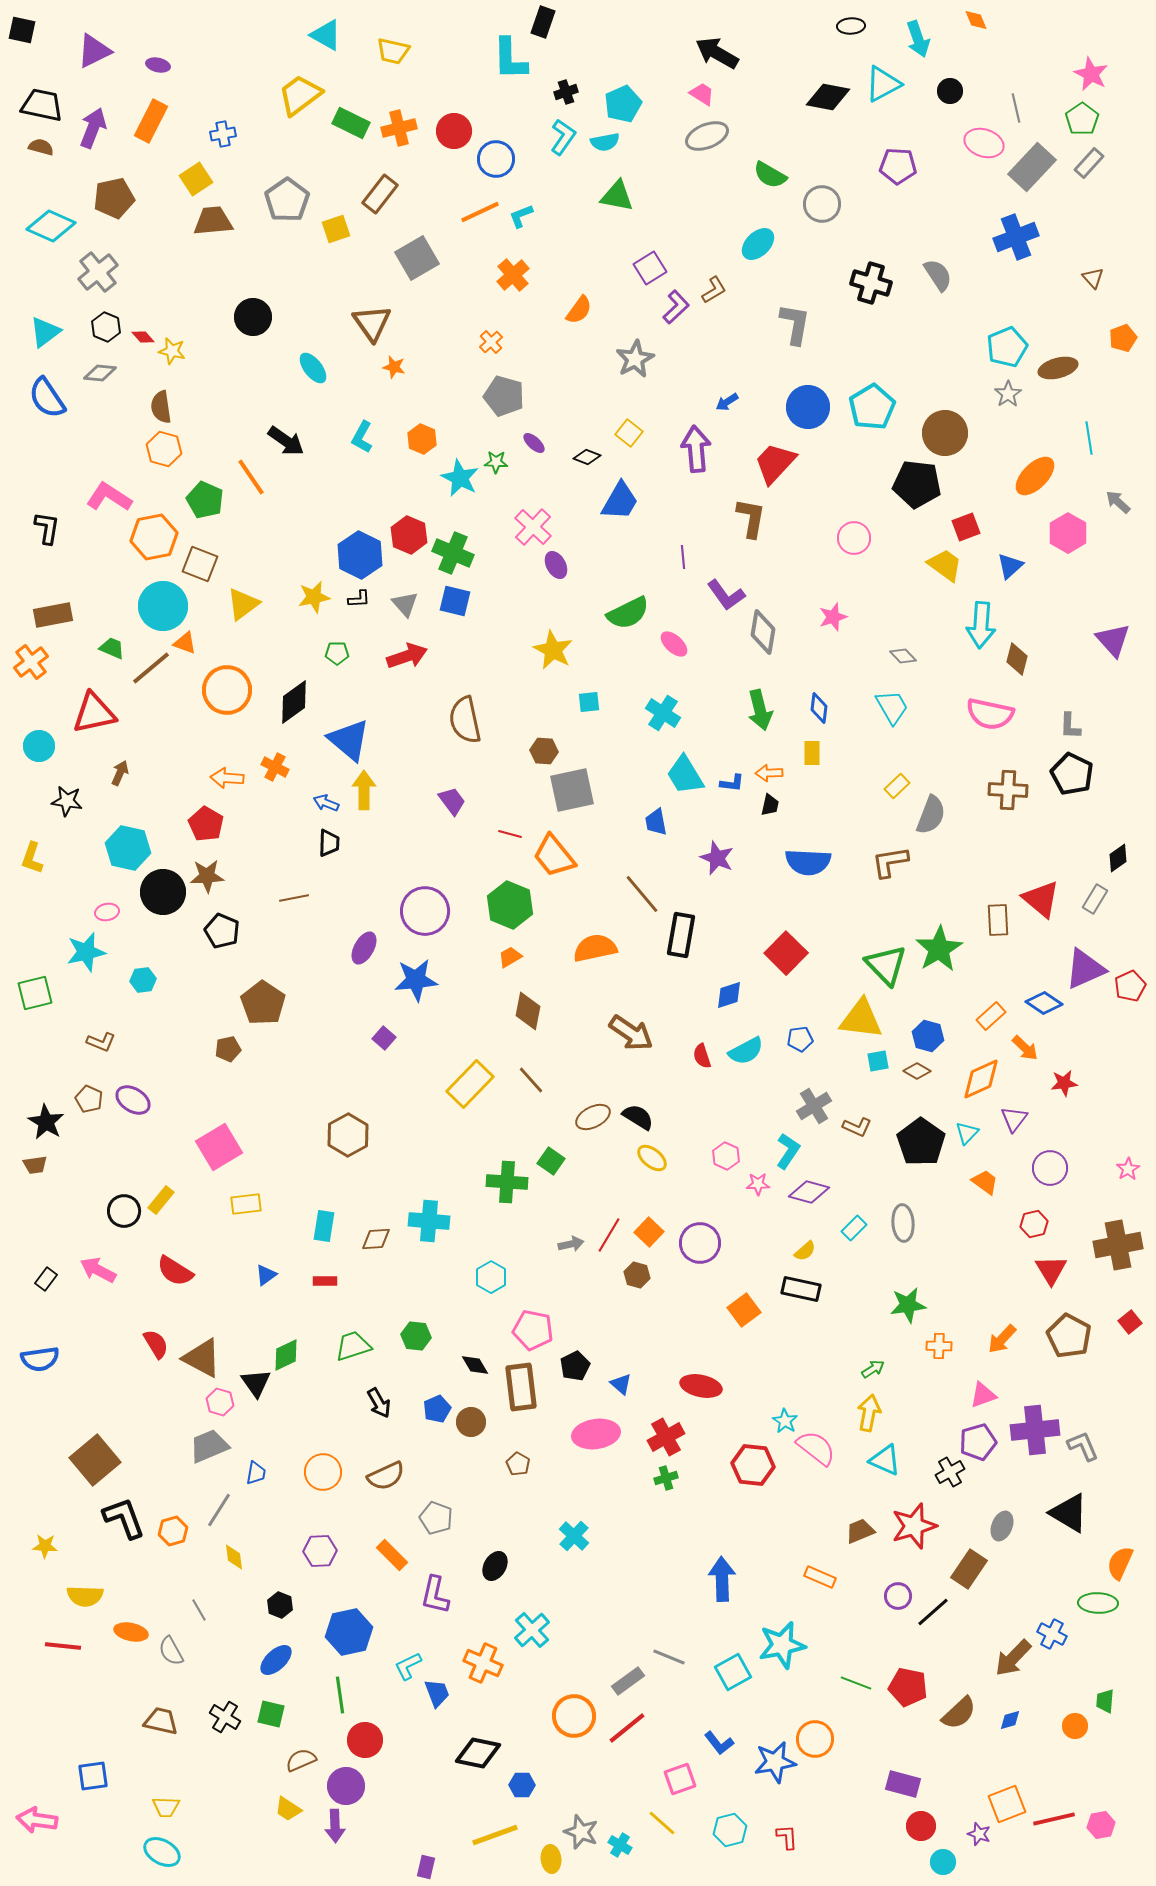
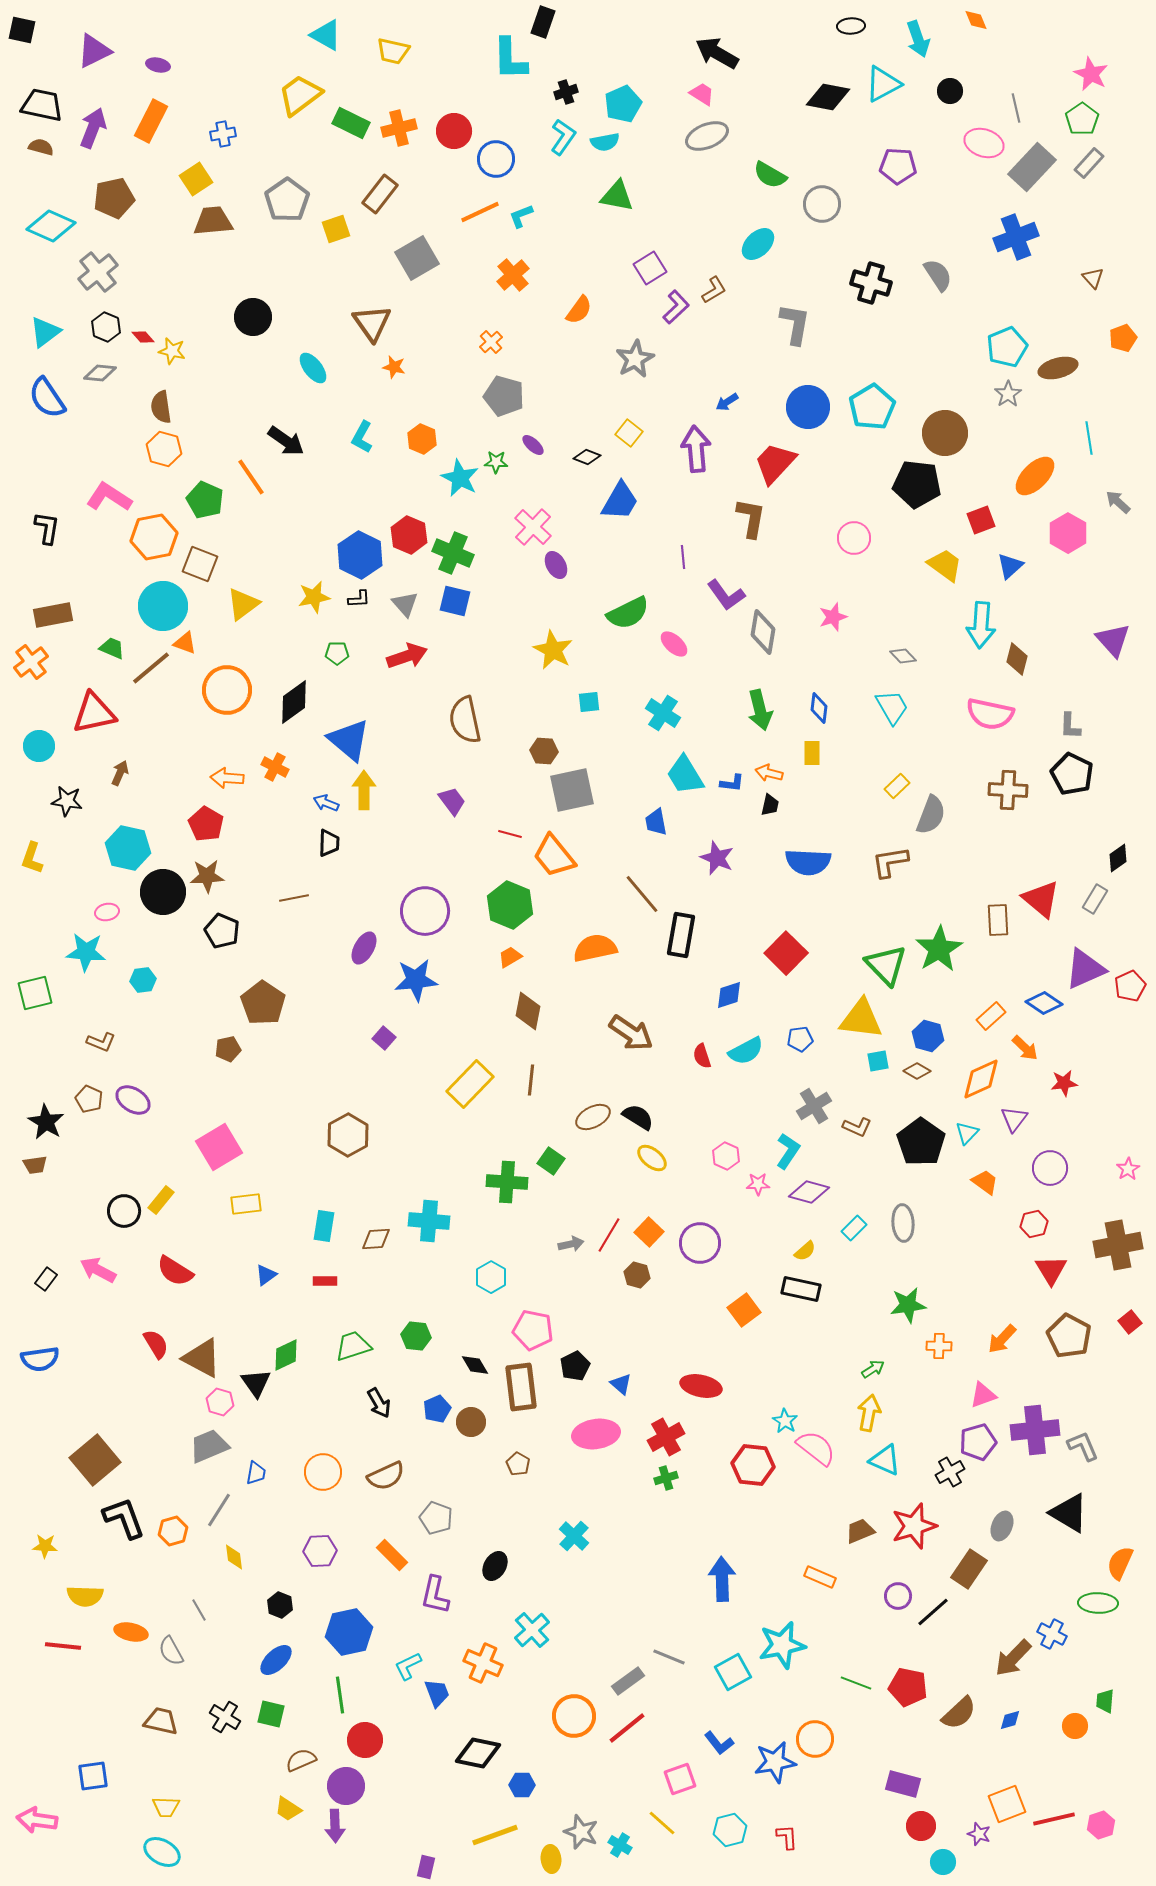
purple ellipse at (534, 443): moved 1 px left, 2 px down
red square at (966, 527): moved 15 px right, 7 px up
orange arrow at (769, 773): rotated 16 degrees clockwise
cyan star at (86, 952): rotated 18 degrees clockwise
brown line at (531, 1080): rotated 48 degrees clockwise
pink hexagon at (1101, 1825): rotated 8 degrees counterclockwise
